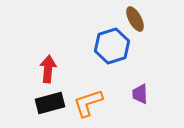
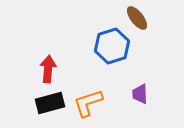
brown ellipse: moved 2 px right, 1 px up; rotated 10 degrees counterclockwise
